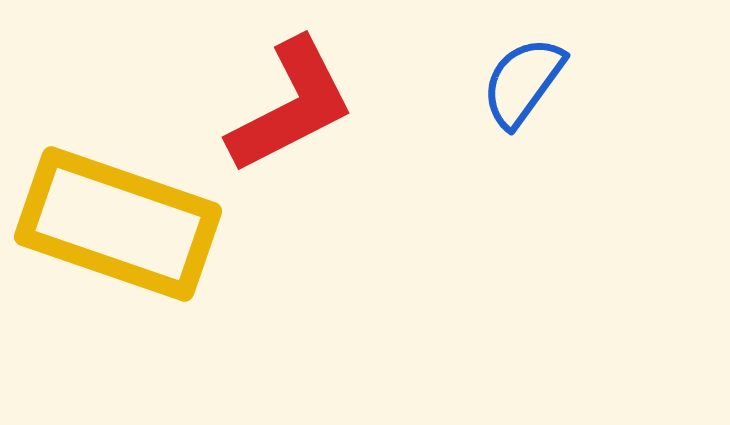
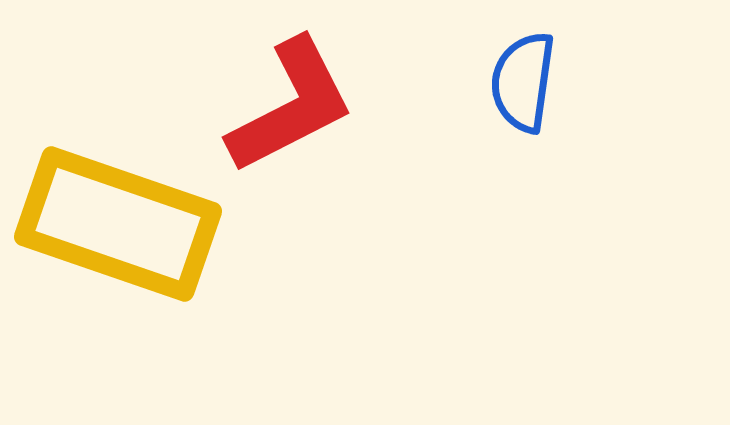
blue semicircle: rotated 28 degrees counterclockwise
